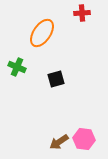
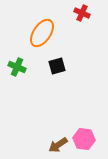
red cross: rotated 28 degrees clockwise
black square: moved 1 px right, 13 px up
brown arrow: moved 1 px left, 3 px down
